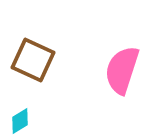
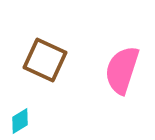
brown square: moved 12 px right
